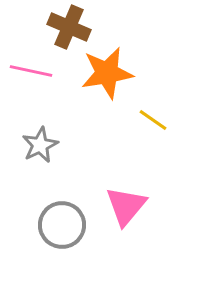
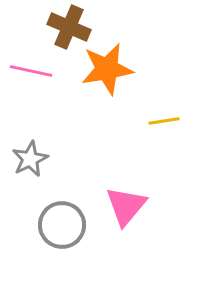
orange star: moved 4 px up
yellow line: moved 11 px right, 1 px down; rotated 44 degrees counterclockwise
gray star: moved 10 px left, 14 px down
